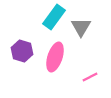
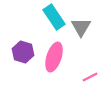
cyan rectangle: rotated 70 degrees counterclockwise
purple hexagon: moved 1 px right, 1 px down
pink ellipse: moved 1 px left
